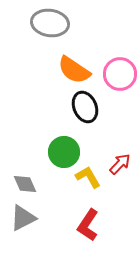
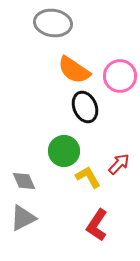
gray ellipse: moved 3 px right
pink circle: moved 2 px down
green circle: moved 1 px up
red arrow: moved 1 px left
gray diamond: moved 1 px left, 3 px up
red L-shape: moved 9 px right
